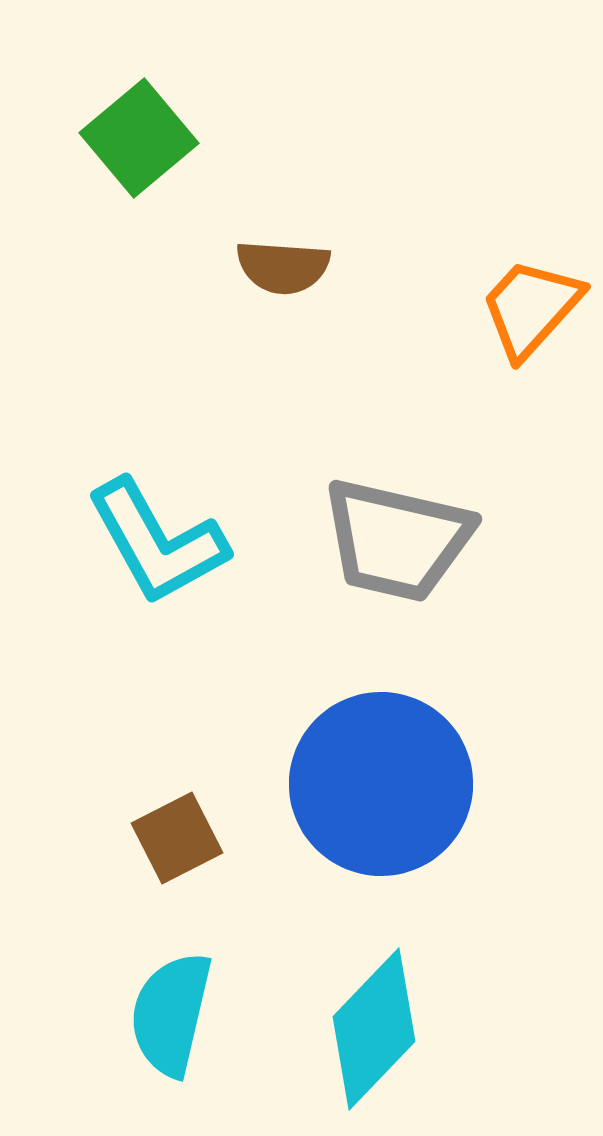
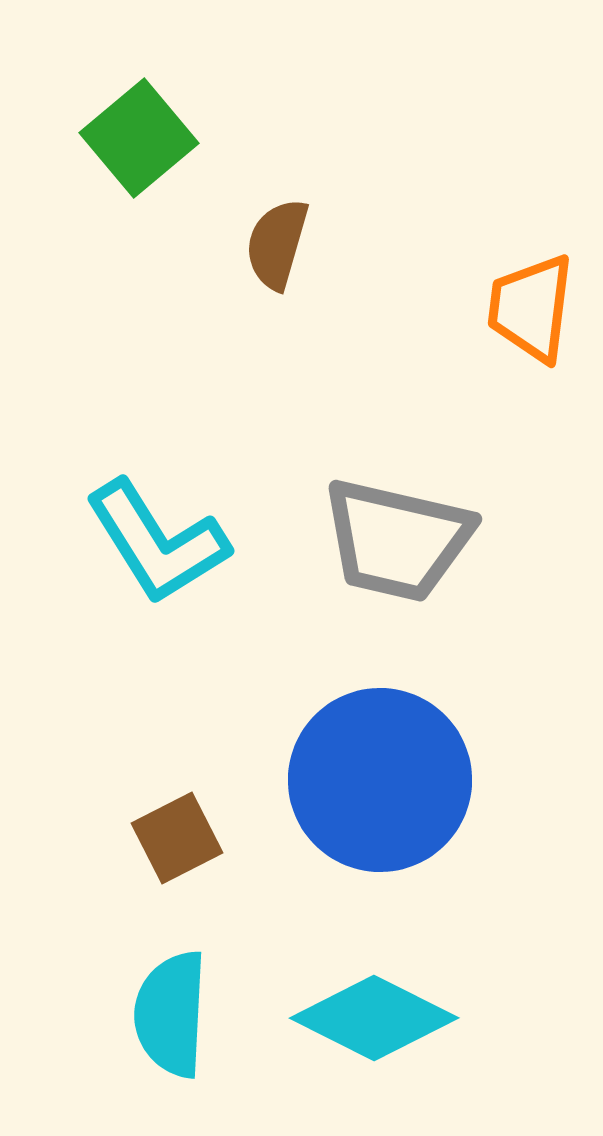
brown semicircle: moved 6 px left, 23 px up; rotated 102 degrees clockwise
orange trapezoid: rotated 35 degrees counterclockwise
cyan L-shape: rotated 3 degrees counterclockwise
blue circle: moved 1 px left, 4 px up
cyan semicircle: rotated 10 degrees counterclockwise
cyan diamond: moved 11 px up; rotated 73 degrees clockwise
